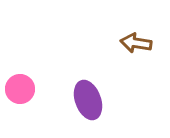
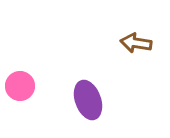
pink circle: moved 3 px up
